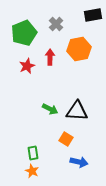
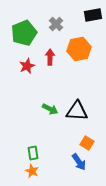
orange square: moved 21 px right, 4 px down
blue arrow: rotated 42 degrees clockwise
